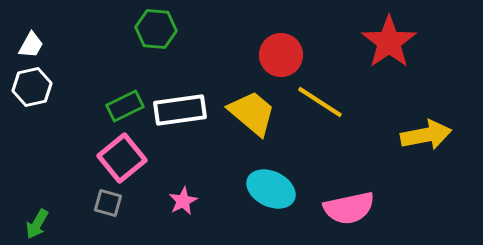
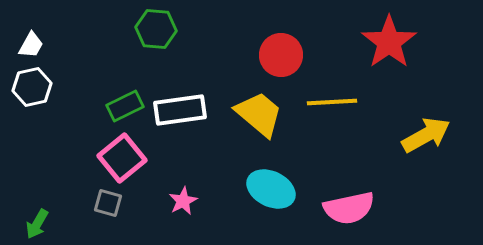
yellow line: moved 12 px right; rotated 36 degrees counterclockwise
yellow trapezoid: moved 7 px right, 1 px down
yellow arrow: rotated 18 degrees counterclockwise
